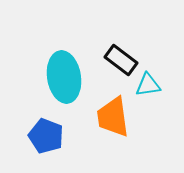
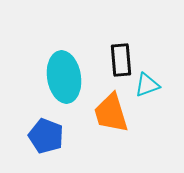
black rectangle: rotated 48 degrees clockwise
cyan triangle: moved 1 px left; rotated 12 degrees counterclockwise
orange trapezoid: moved 2 px left, 4 px up; rotated 9 degrees counterclockwise
